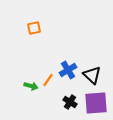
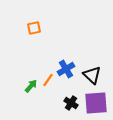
blue cross: moved 2 px left, 1 px up
green arrow: rotated 64 degrees counterclockwise
black cross: moved 1 px right, 1 px down
